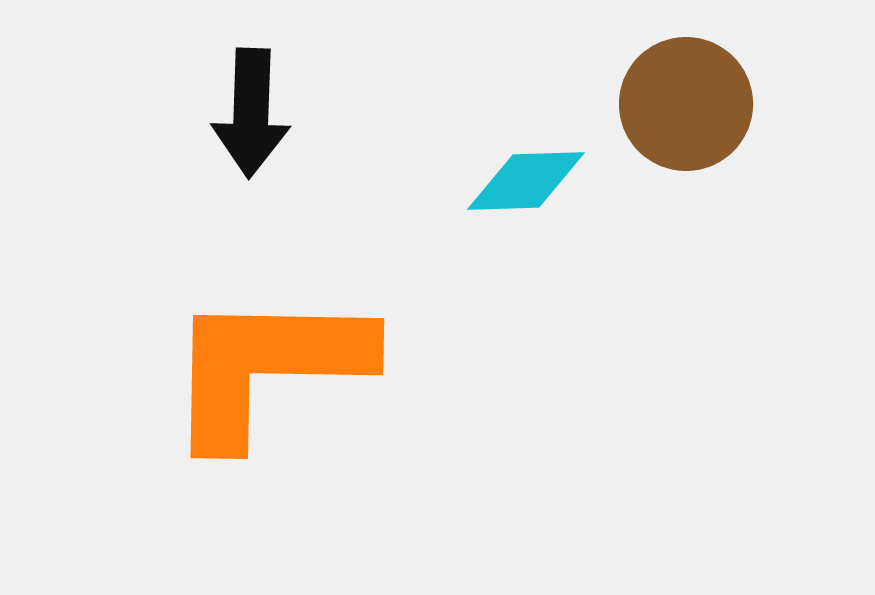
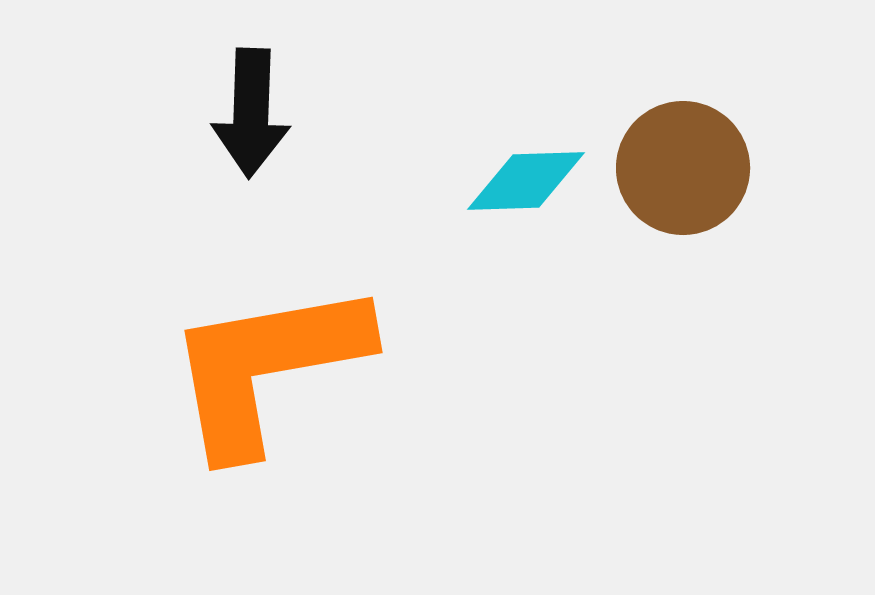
brown circle: moved 3 px left, 64 px down
orange L-shape: rotated 11 degrees counterclockwise
